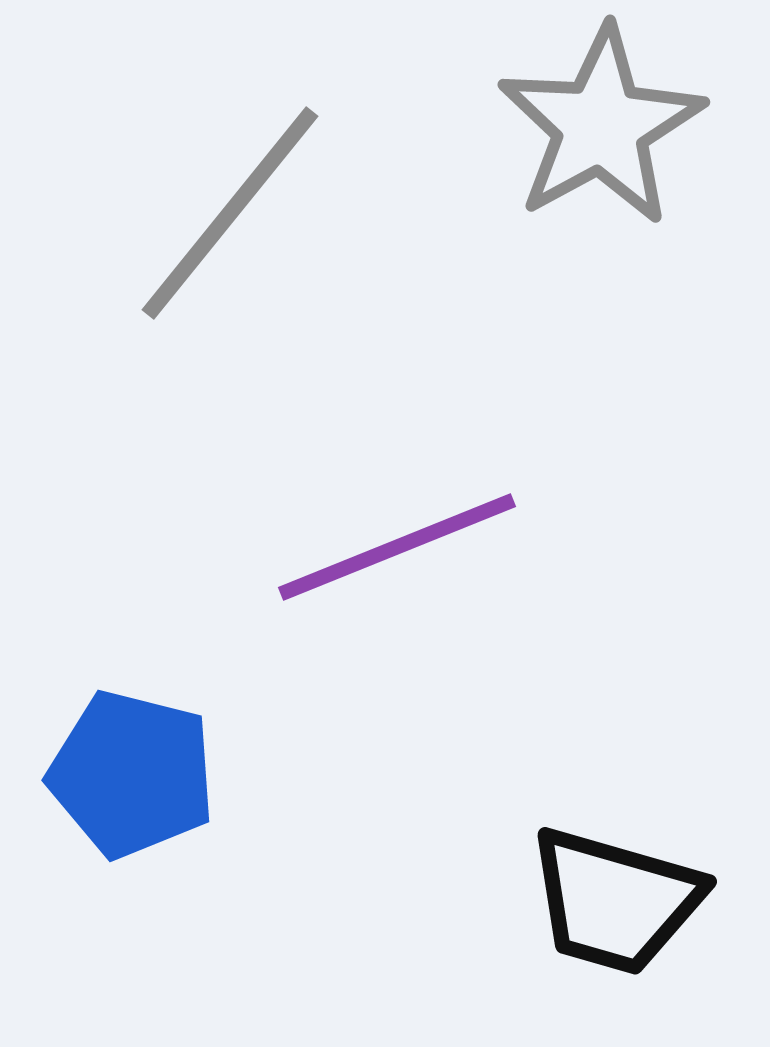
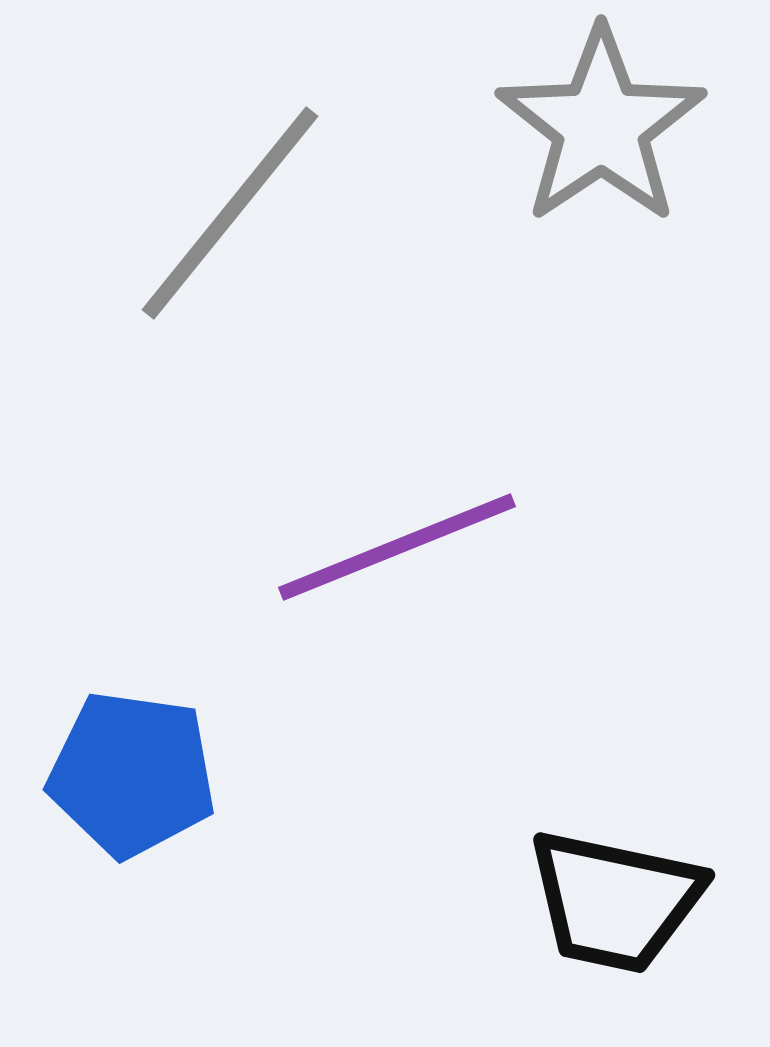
gray star: rotated 5 degrees counterclockwise
blue pentagon: rotated 6 degrees counterclockwise
black trapezoid: rotated 4 degrees counterclockwise
